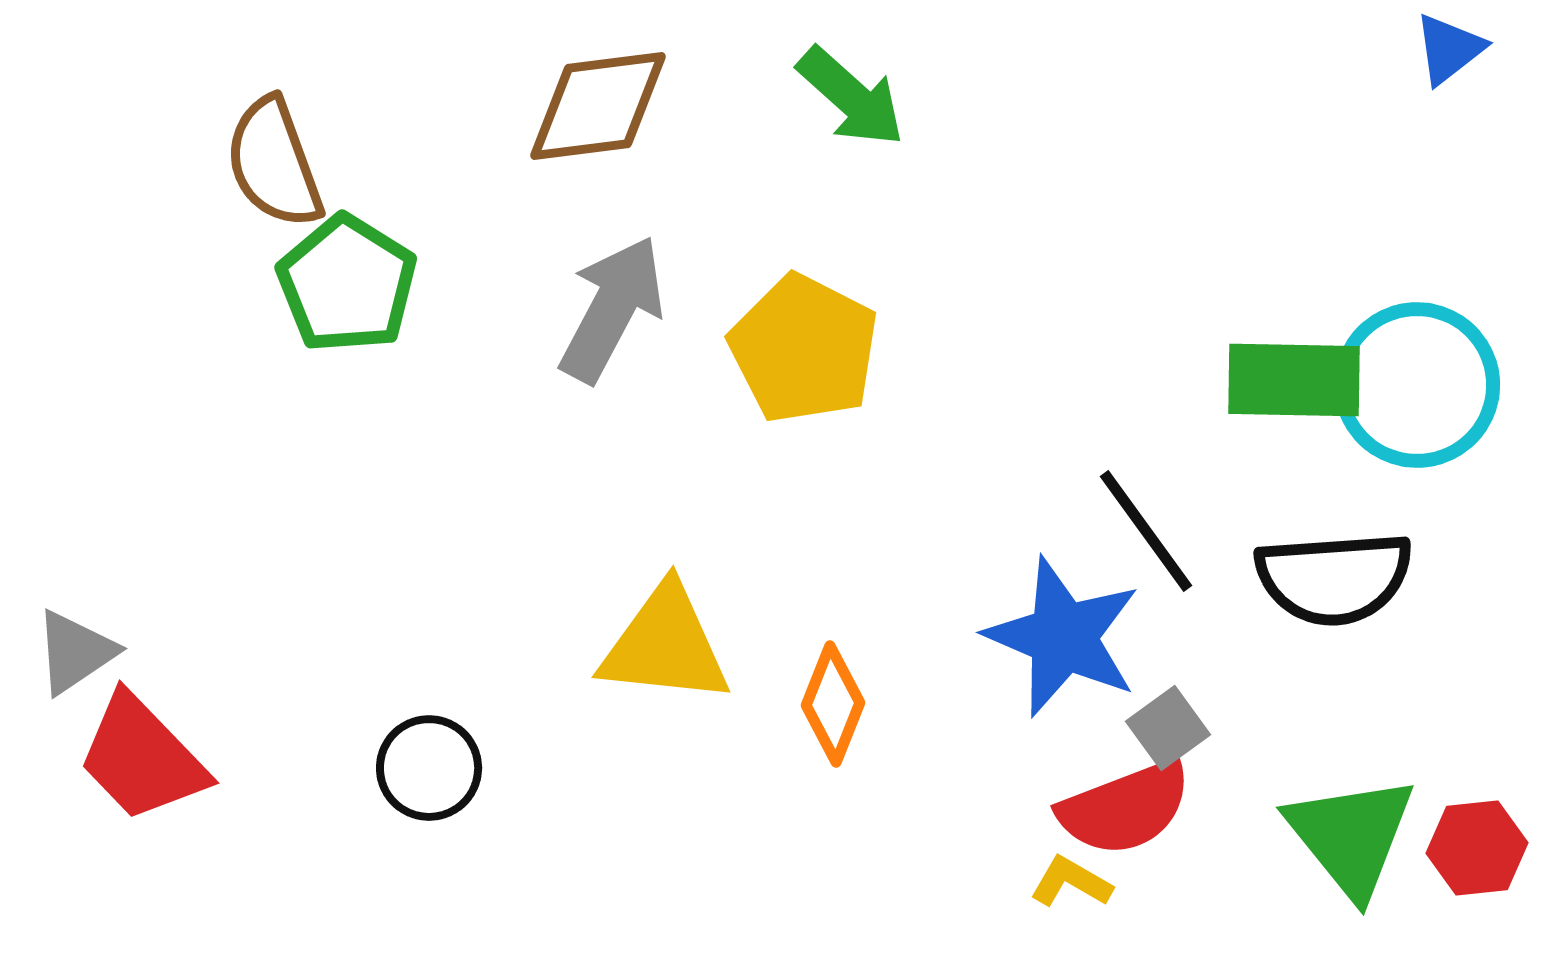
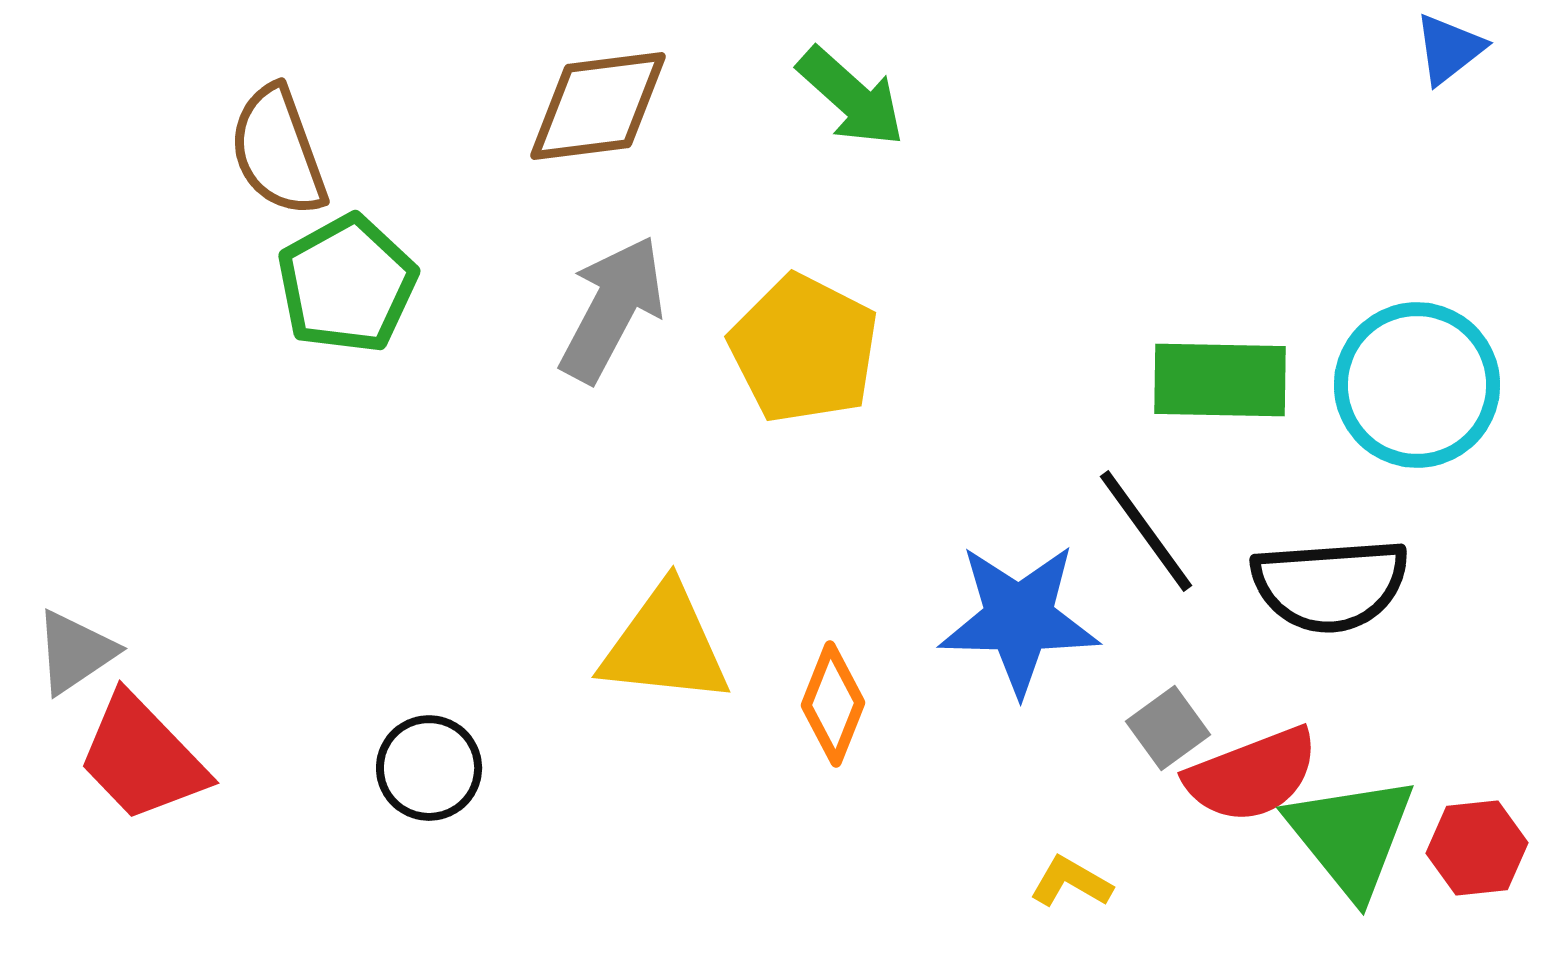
brown semicircle: moved 4 px right, 12 px up
green pentagon: rotated 11 degrees clockwise
green rectangle: moved 74 px left
black semicircle: moved 4 px left, 7 px down
blue star: moved 44 px left, 18 px up; rotated 22 degrees counterclockwise
red semicircle: moved 127 px right, 33 px up
